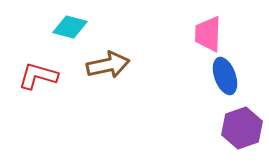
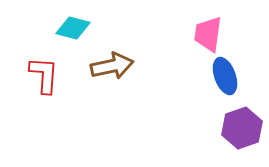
cyan diamond: moved 3 px right, 1 px down
pink trapezoid: rotated 6 degrees clockwise
brown arrow: moved 4 px right, 1 px down
red L-shape: moved 6 px right, 1 px up; rotated 78 degrees clockwise
